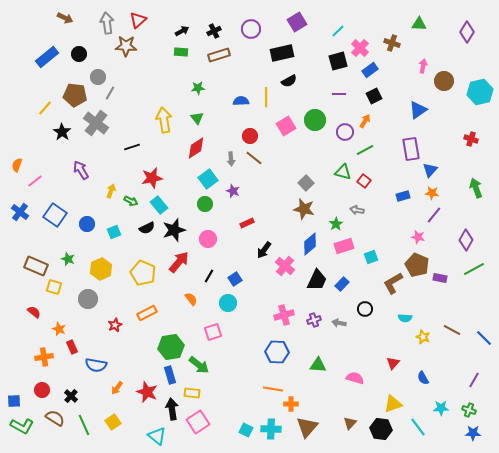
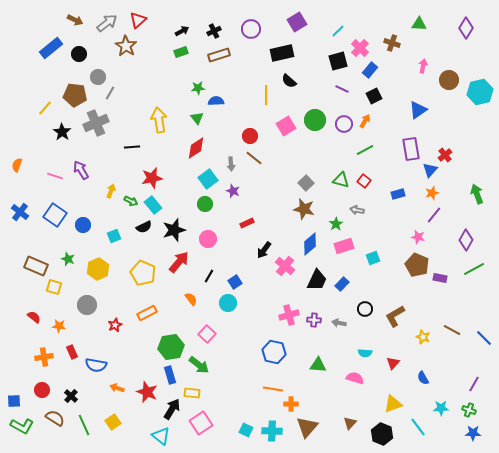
brown arrow at (65, 18): moved 10 px right, 2 px down
gray arrow at (107, 23): rotated 60 degrees clockwise
purple diamond at (467, 32): moved 1 px left, 4 px up
brown star at (126, 46): rotated 30 degrees clockwise
green rectangle at (181, 52): rotated 24 degrees counterclockwise
blue rectangle at (47, 57): moved 4 px right, 9 px up
blue rectangle at (370, 70): rotated 14 degrees counterclockwise
black semicircle at (289, 81): rotated 70 degrees clockwise
brown circle at (444, 81): moved 5 px right, 1 px up
purple line at (339, 94): moved 3 px right, 5 px up; rotated 24 degrees clockwise
yellow line at (266, 97): moved 2 px up
blue semicircle at (241, 101): moved 25 px left
yellow arrow at (164, 120): moved 5 px left
gray cross at (96, 123): rotated 30 degrees clockwise
purple circle at (345, 132): moved 1 px left, 8 px up
red cross at (471, 139): moved 26 px left, 16 px down; rotated 32 degrees clockwise
black line at (132, 147): rotated 14 degrees clockwise
gray arrow at (231, 159): moved 5 px down
green triangle at (343, 172): moved 2 px left, 8 px down
pink line at (35, 181): moved 20 px right, 5 px up; rotated 56 degrees clockwise
green arrow at (476, 188): moved 1 px right, 6 px down
orange star at (432, 193): rotated 24 degrees counterclockwise
blue rectangle at (403, 196): moved 5 px left, 2 px up
cyan rectangle at (159, 205): moved 6 px left
blue circle at (87, 224): moved 4 px left, 1 px down
black semicircle at (147, 228): moved 3 px left, 1 px up
cyan square at (114, 232): moved 4 px down
cyan square at (371, 257): moved 2 px right, 1 px down
yellow hexagon at (101, 269): moved 3 px left
blue square at (235, 279): moved 3 px down
brown L-shape at (393, 283): moved 2 px right, 33 px down
gray circle at (88, 299): moved 1 px left, 6 px down
red semicircle at (34, 312): moved 5 px down
pink cross at (284, 315): moved 5 px right
cyan semicircle at (405, 318): moved 40 px left, 35 px down
purple cross at (314, 320): rotated 24 degrees clockwise
orange star at (59, 329): moved 3 px up; rotated 16 degrees counterclockwise
pink square at (213, 332): moved 6 px left, 2 px down; rotated 30 degrees counterclockwise
red rectangle at (72, 347): moved 5 px down
blue hexagon at (277, 352): moved 3 px left; rotated 10 degrees clockwise
purple line at (474, 380): moved 4 px down
orange arrow at (117, 388): rotated 72 degrees clockwise
black arrow at (172, 409): rotated 40 degrees clockwise
pink square at (198, 422): moved 3 px right, 1 px down
cyan cross at (271, 429): moved 1 px right, 2 px down
black hexagon at (381, 429): moved 1 px right, 5 px down; rotated 15 degrees clockwise
cyan triangle at (157, 436): moved 4 px right
